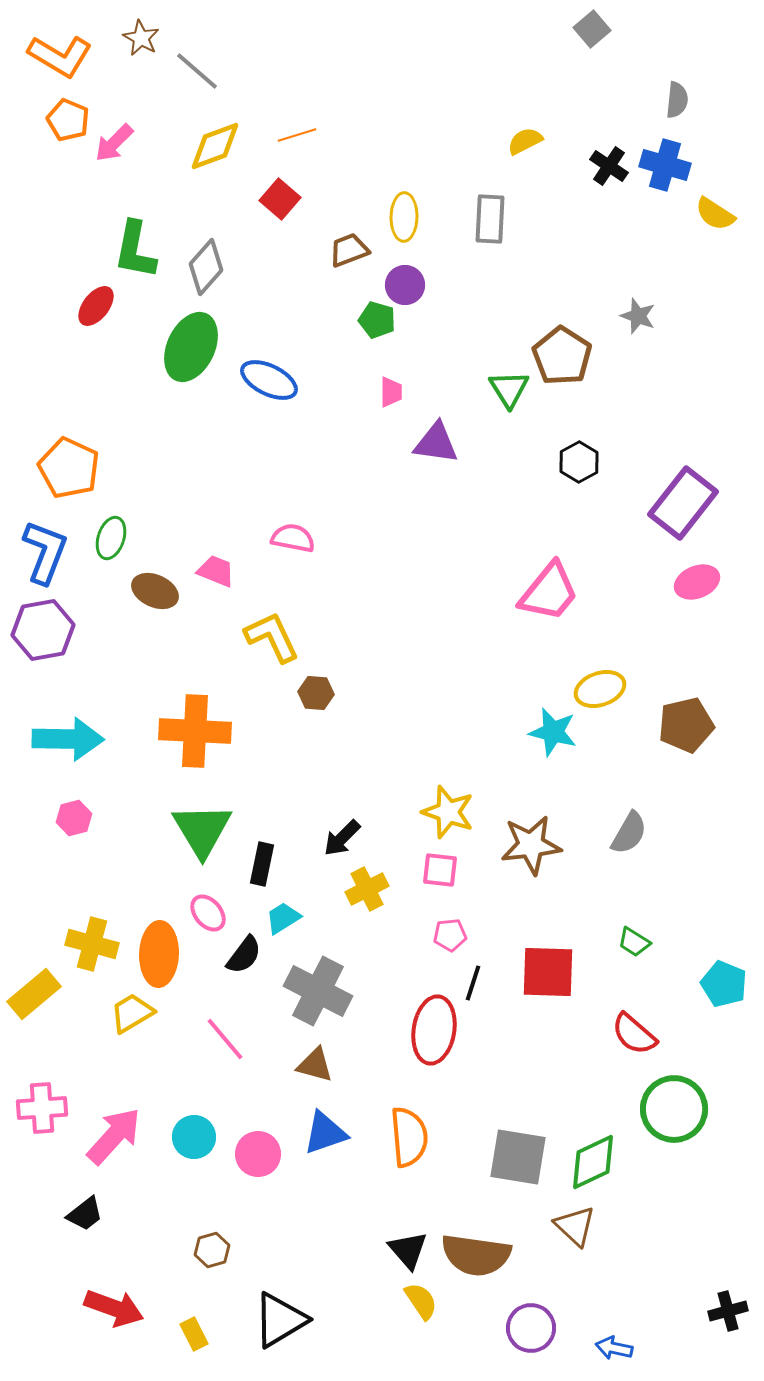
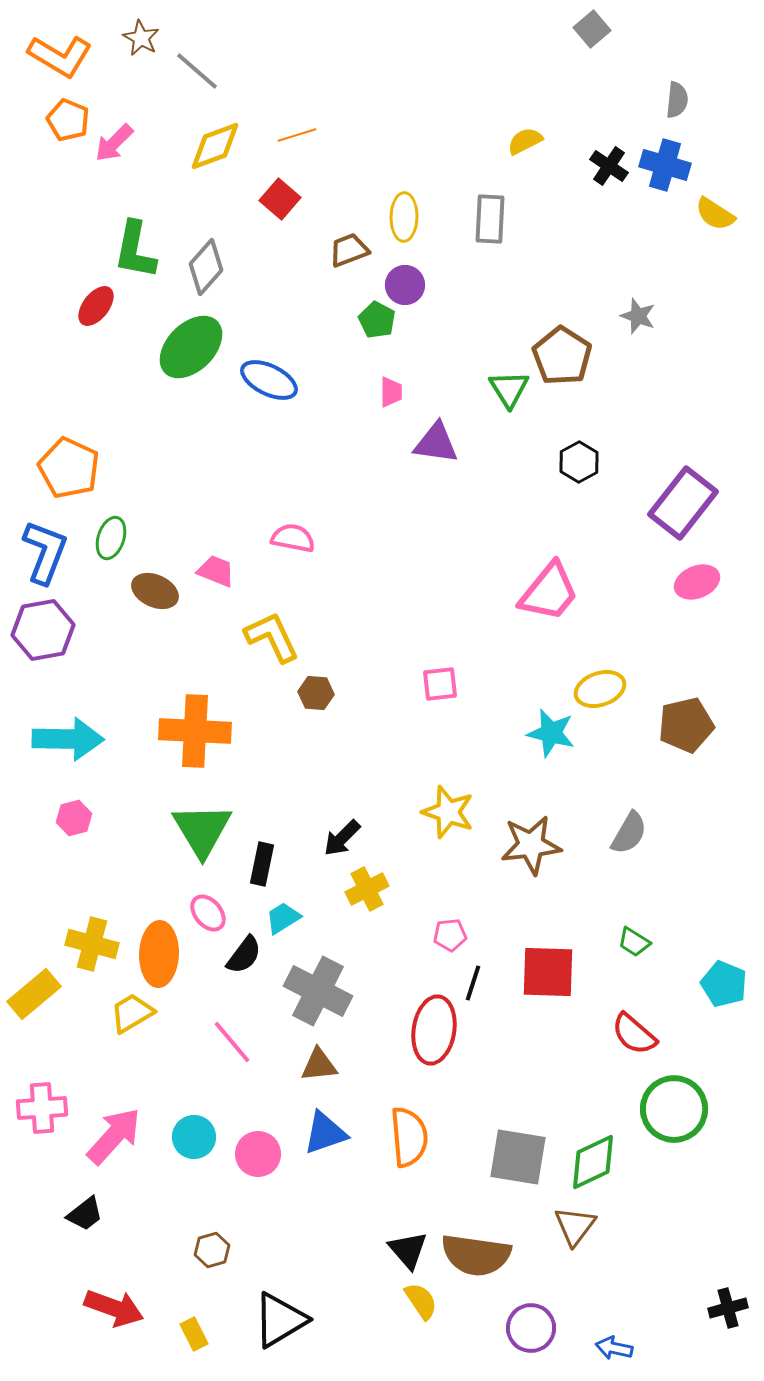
green pentagon at (377, 320): rotated 12 degrees clockwise
green ellipse at (191, 347): rotated 20 degrees clockwise
cyan star at (553, 732): moved 2 px left, 1 px down
pink square at (440, 870): moved 186 px up; rotated 12 degrees counterclockwise
pink line at (225, 1039): moved 7 px right, 3 px down
brown triangle at (315, 1065): moved 4 px right; rotated 21 degrees counterclockwise
brown triangle at (575, 1226): rotated 24 degrees clockwise
black cross at (728, 1311): moved 3 px up
